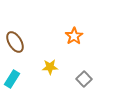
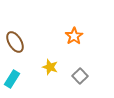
yellow star: rotated 21 degrees clockwise
gray square: moved 4 px left, 3 px up
